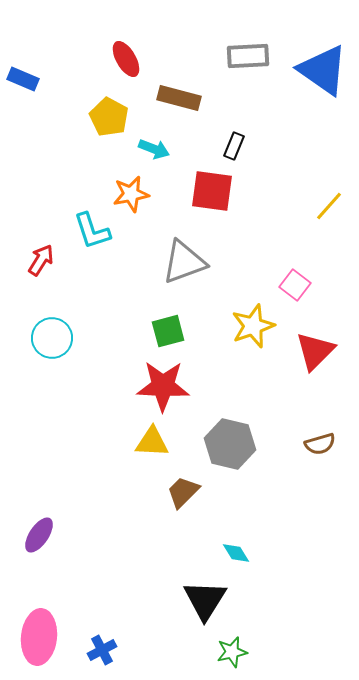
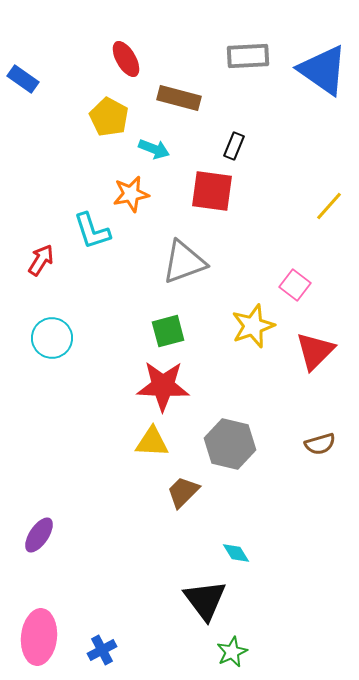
blue rectangle: rotated 12 degrees clockwise
black triangle: rotated 9 degrees counterclockwise
green star: rotated 12 degrees counterclockwise
